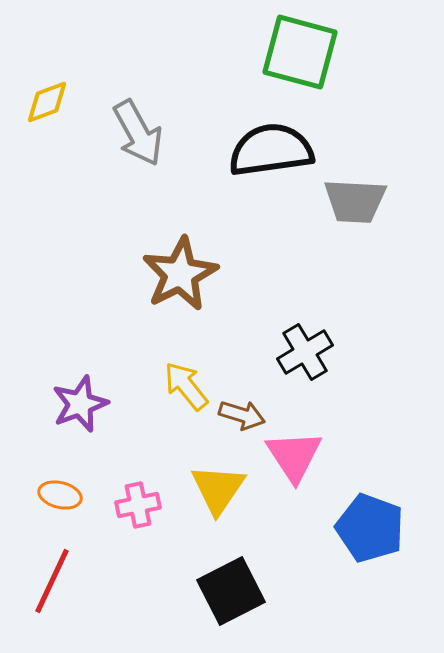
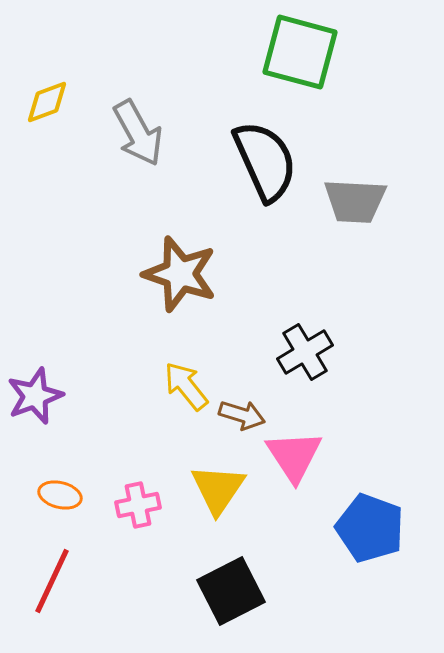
black semicircle: moved 6 px left, 11 px down; rotated 74 degrees clockwise
brown star: rotated 26 degrees counterclockwise
purple star: moved 45 px left, 8 px up
